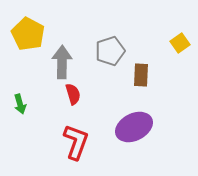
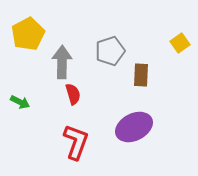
yellow pentagon: rotated 16 degrees clockwise
green arrow: moved 2 px up; rotated 48 degrees counterclockwise
